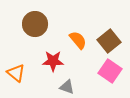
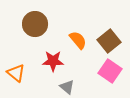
gray triangle: rotated 21 degrees clockwise
